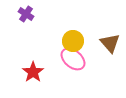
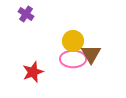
brown triangle: moved 19 px left, 11 px down; rotated 10 degrees clockwise
pink ellipse: rotated 40 degrees counterclockwise
red star: rotated 15 degrees clockwise
